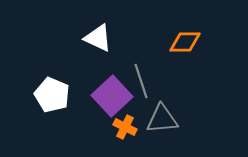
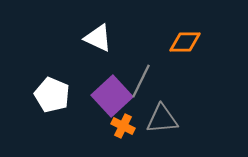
gray line: rotated 44 degrees clockwise
orange cross: moved 2 px left, 1 px up
